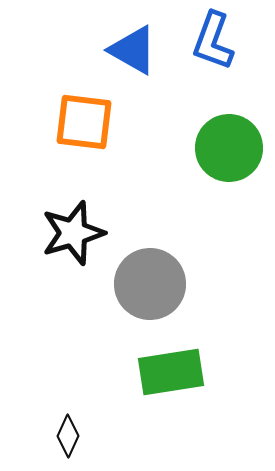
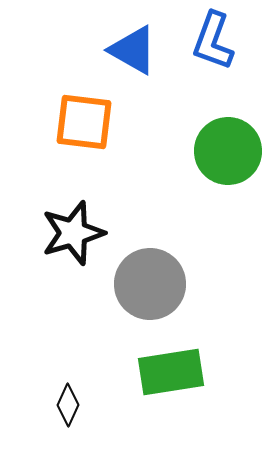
green circle: moved 1 px left, 3 px down
black diamond: moved 31 px up
